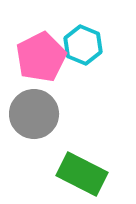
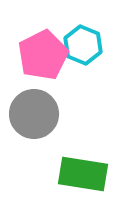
pink pentagon: moved 2 px right, 2 px up
green rectangle: moved 1 px right; rotated 18 degrees counterclockwise
